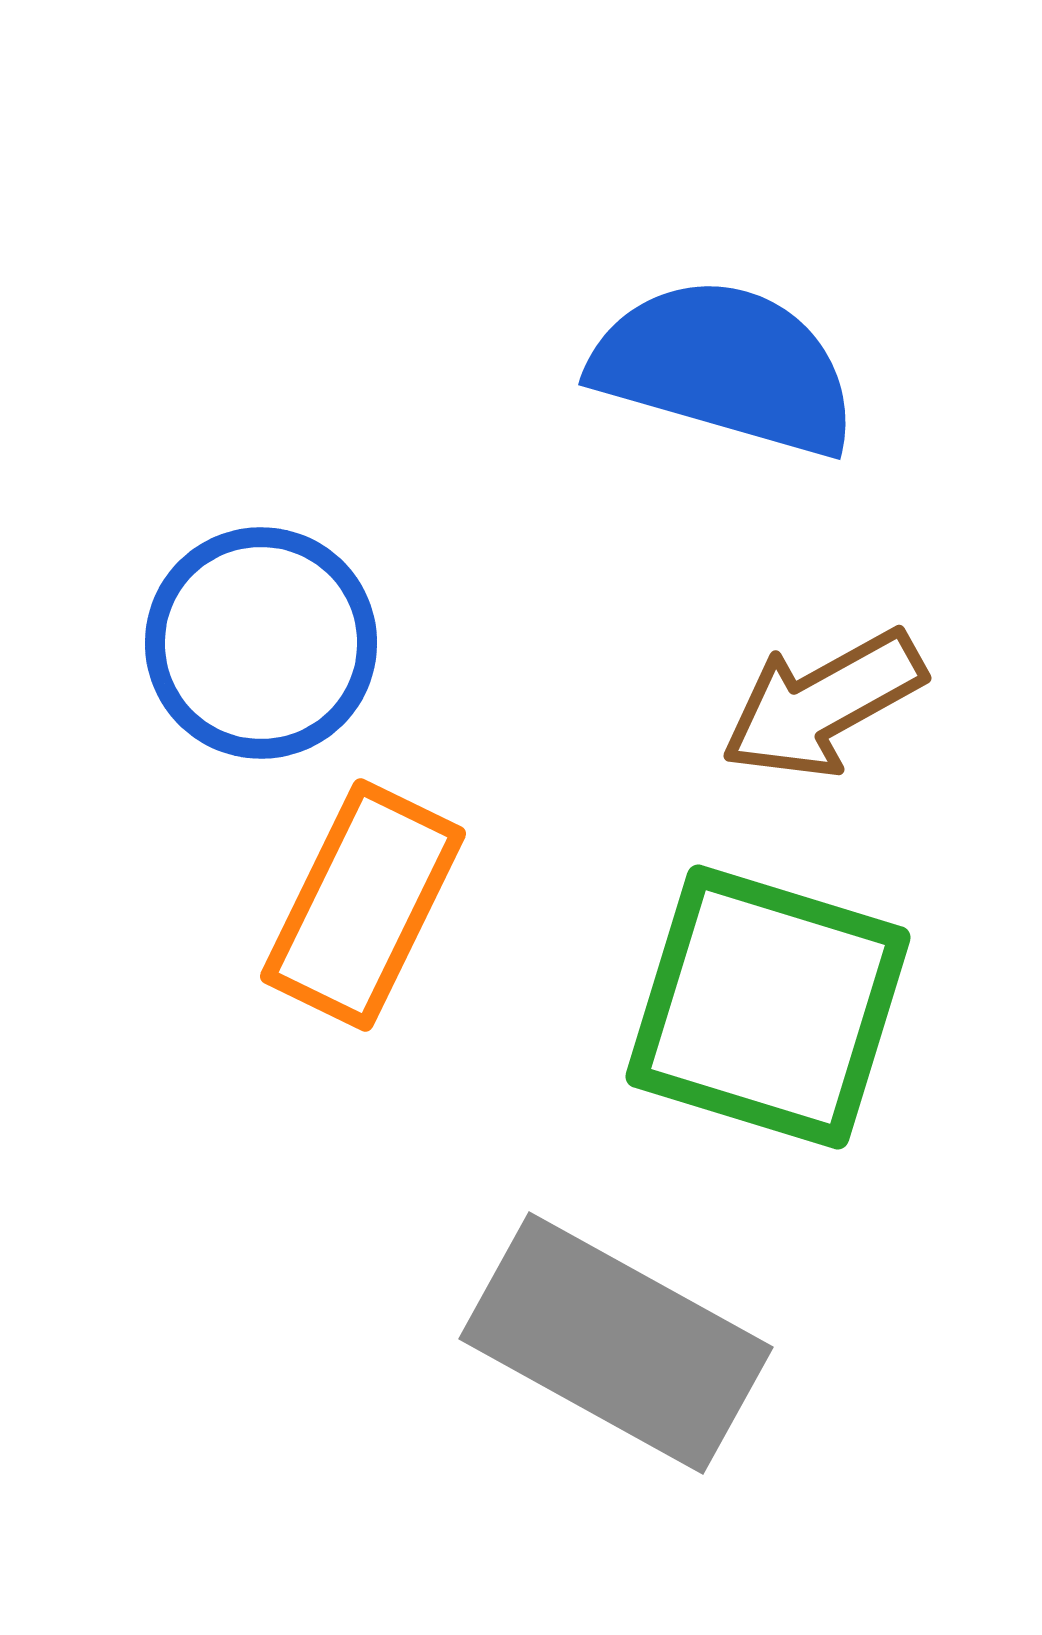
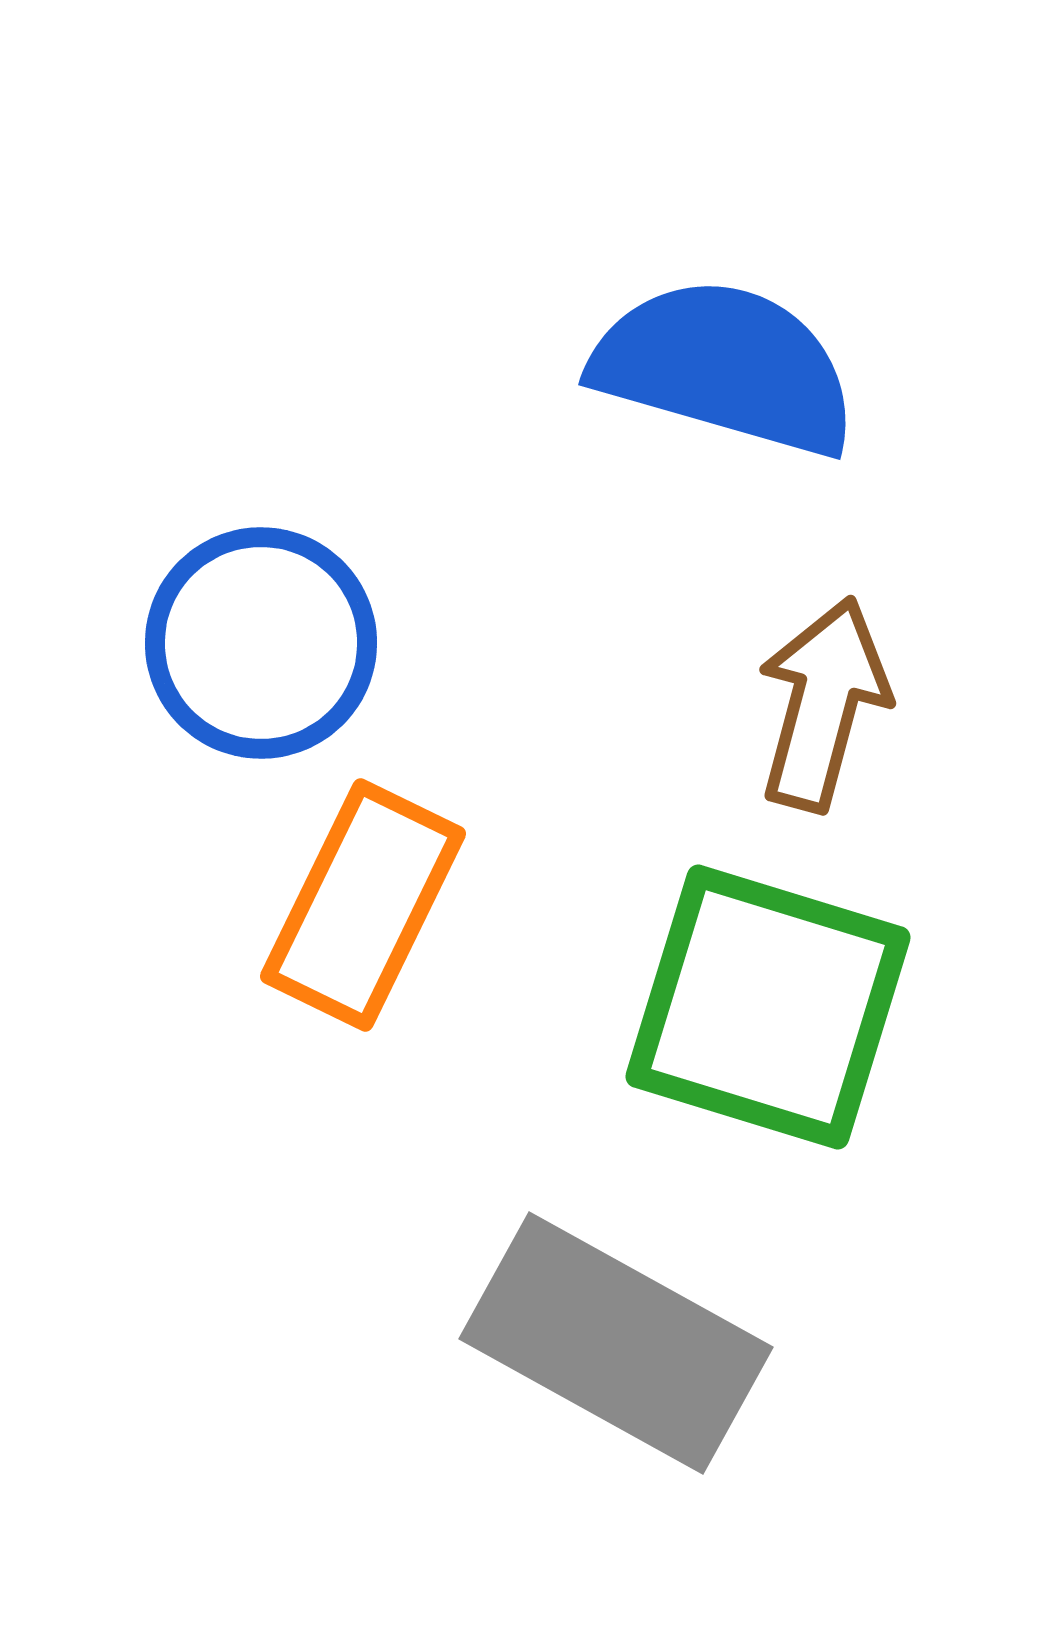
brown arrow: rotated 134 degrees clockwise
